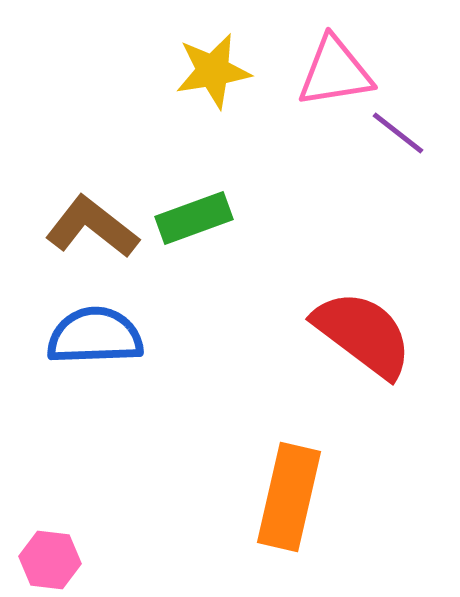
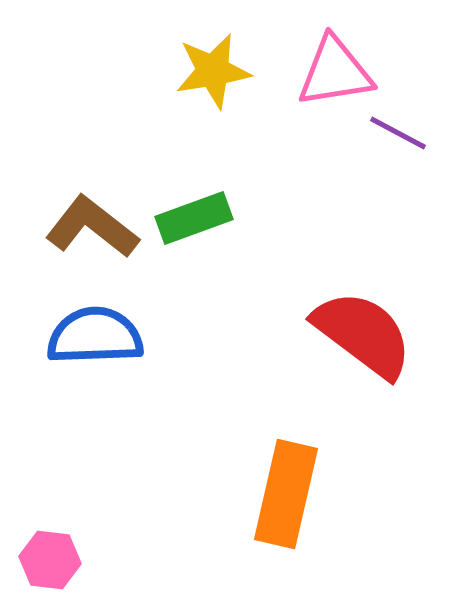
purple line: rotated 10 degrees counterclockwise
orange rectangle: moved 3 px left, 3 px up
